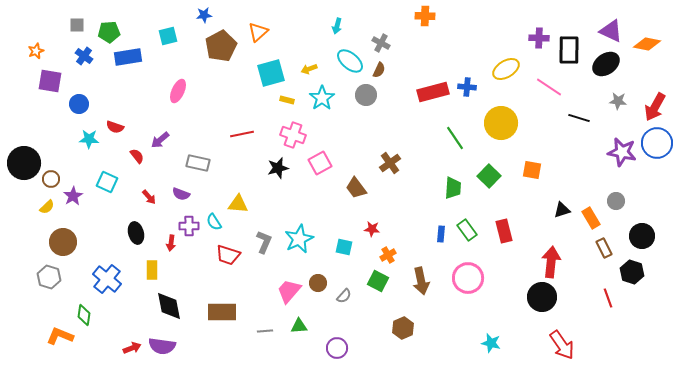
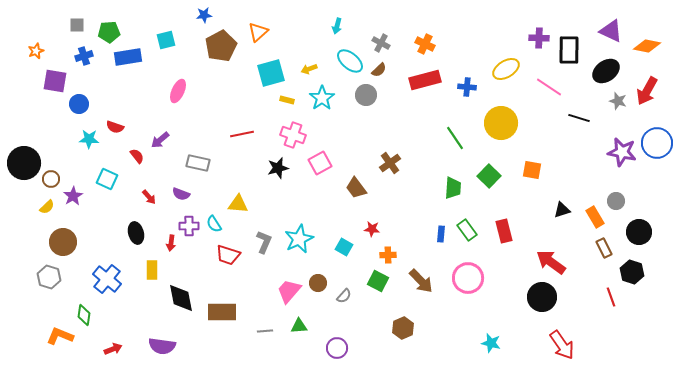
orange cross at (425, 16): moved 28 px down; rotated 24 degrees clockwise
cyan square at (168, 36): moved 2 px left, 4 px down
orange diamond at (647, 44): moved 2 px down
blue cross at (84, 56): rotated 36 degrees clockwise
black ellipse at (606, 64): moved 7 px down
brown semicircle at (379, 70): rotated 21 degrees clockwise
purple square at (50, 81): moved 5 px right
red rectangle at (433, 92): moved 8 px left, 12 px up
gray star at (618, 101): rotated 12 degrees clockwise
red arrow at (655, 107): moved 8 px left, 16 px up
cyan square at (107, 182): moved 3 px up
orange rectangle at (591, 218): moved 4 px right, 1 px up
cyan semicircle at (214, 222): moved 2 px down
black circle at (642, 236): moved 3 px left, 4 px up
cyan square at (344, 247): rotated 18 degrees clockwise
orange cross at (388, 255): rotated 28 degrees clockwise
red arrow at (551, 262): rotated 60 degrees counterclockwise
brown arrow at (421, 281): rotated 32 degrees counterclockwise
red line at (608, 298): moved 3 px right, 1 px up
black diamond at (169, 306): moved 12 px right, 8 px up
red arrow at (132, 348): moved 19 px left, 1 px down
